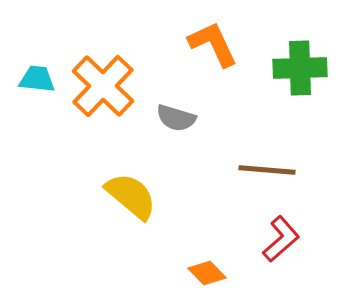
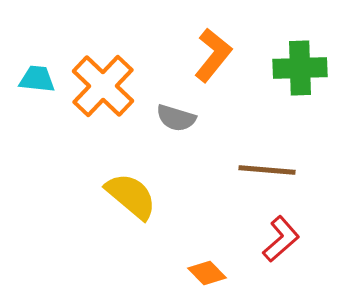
orange L-shape: moved 11 px down; rotated 64 degrees clockwise
